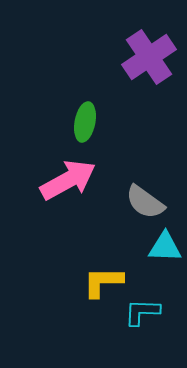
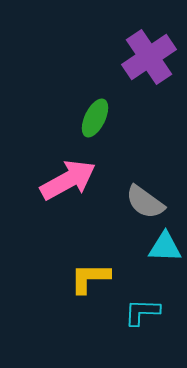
green ellipse: moved 10 px right, 4 px up; rotated 15 degrees clockwise
yellow L-shape: moved 13 px left, 4 px up
